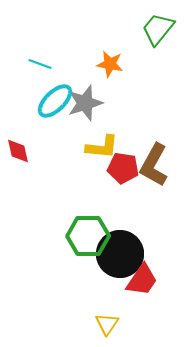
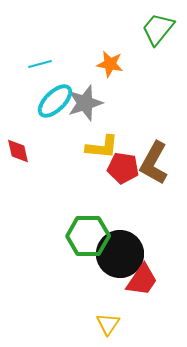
cyan line: rotated 35 degrees counterclockwise
brown L-shape: moved 2 px up
yellow triangle: moved 1 px right
